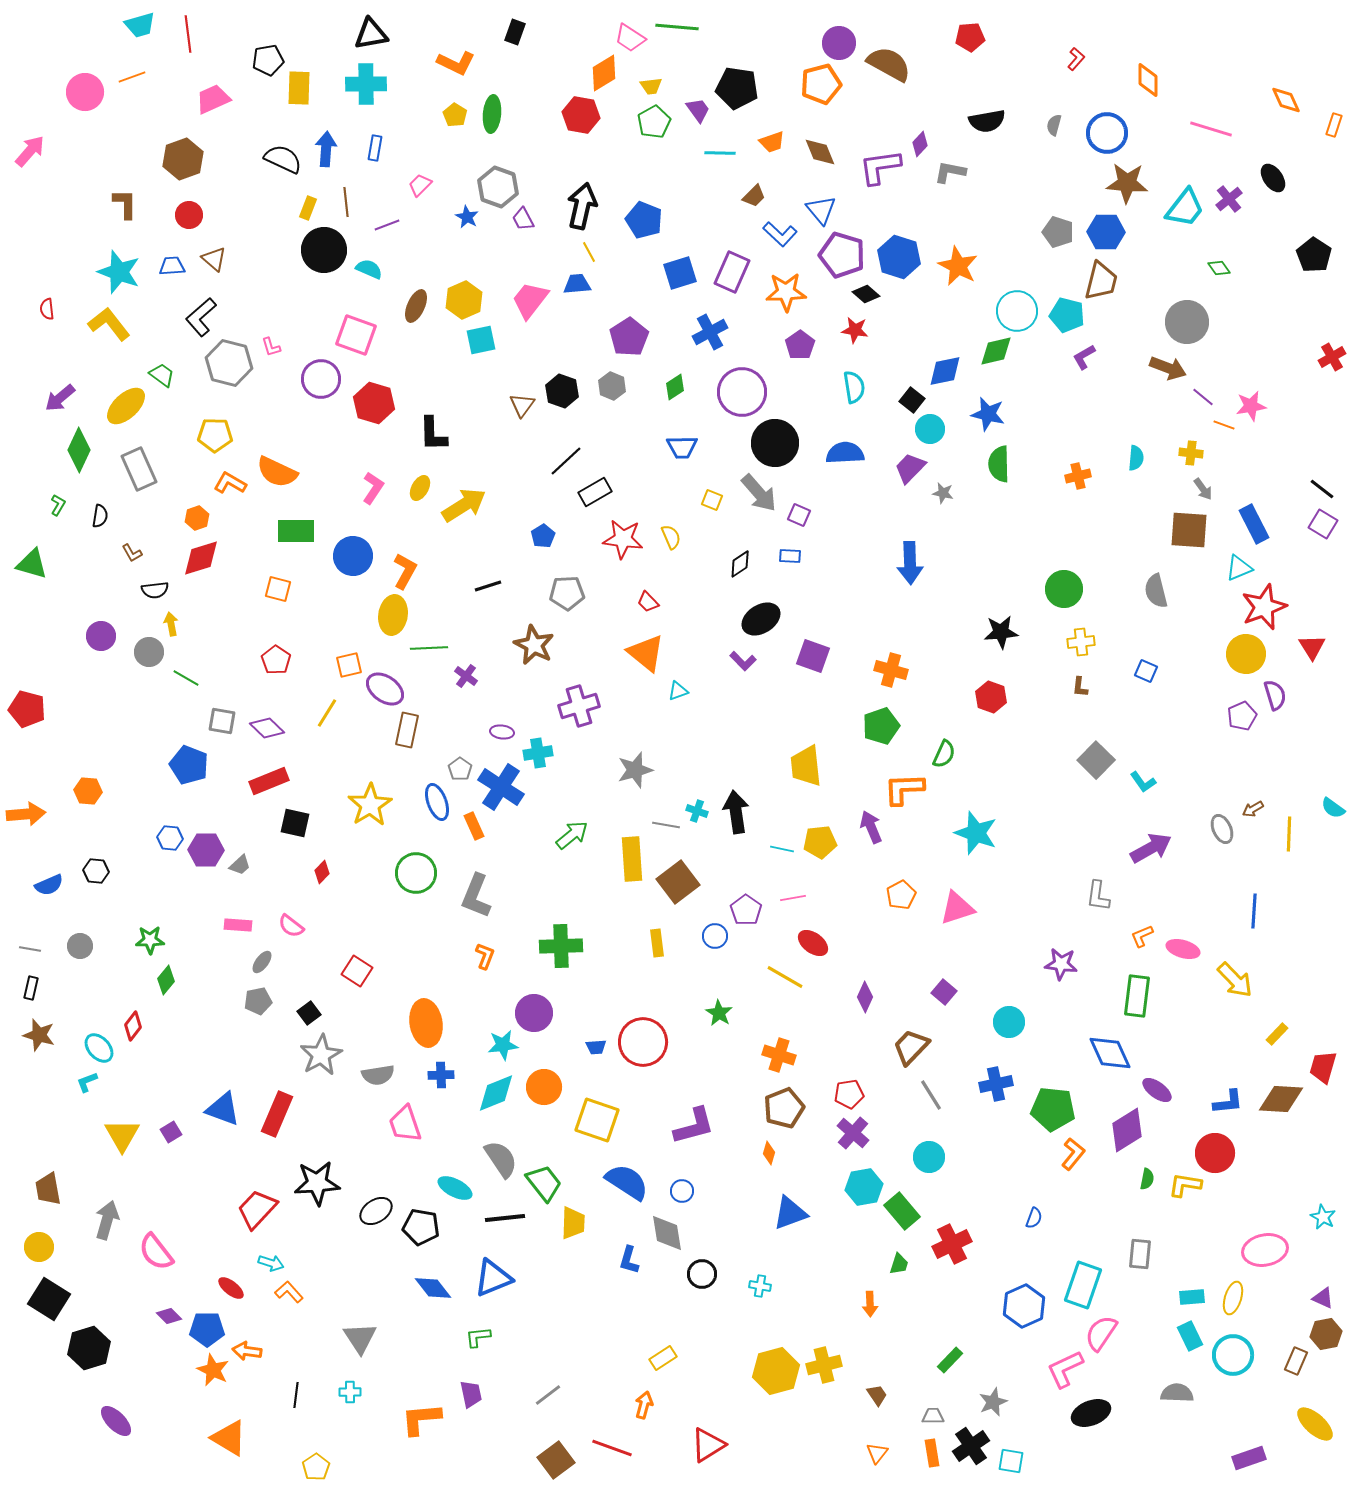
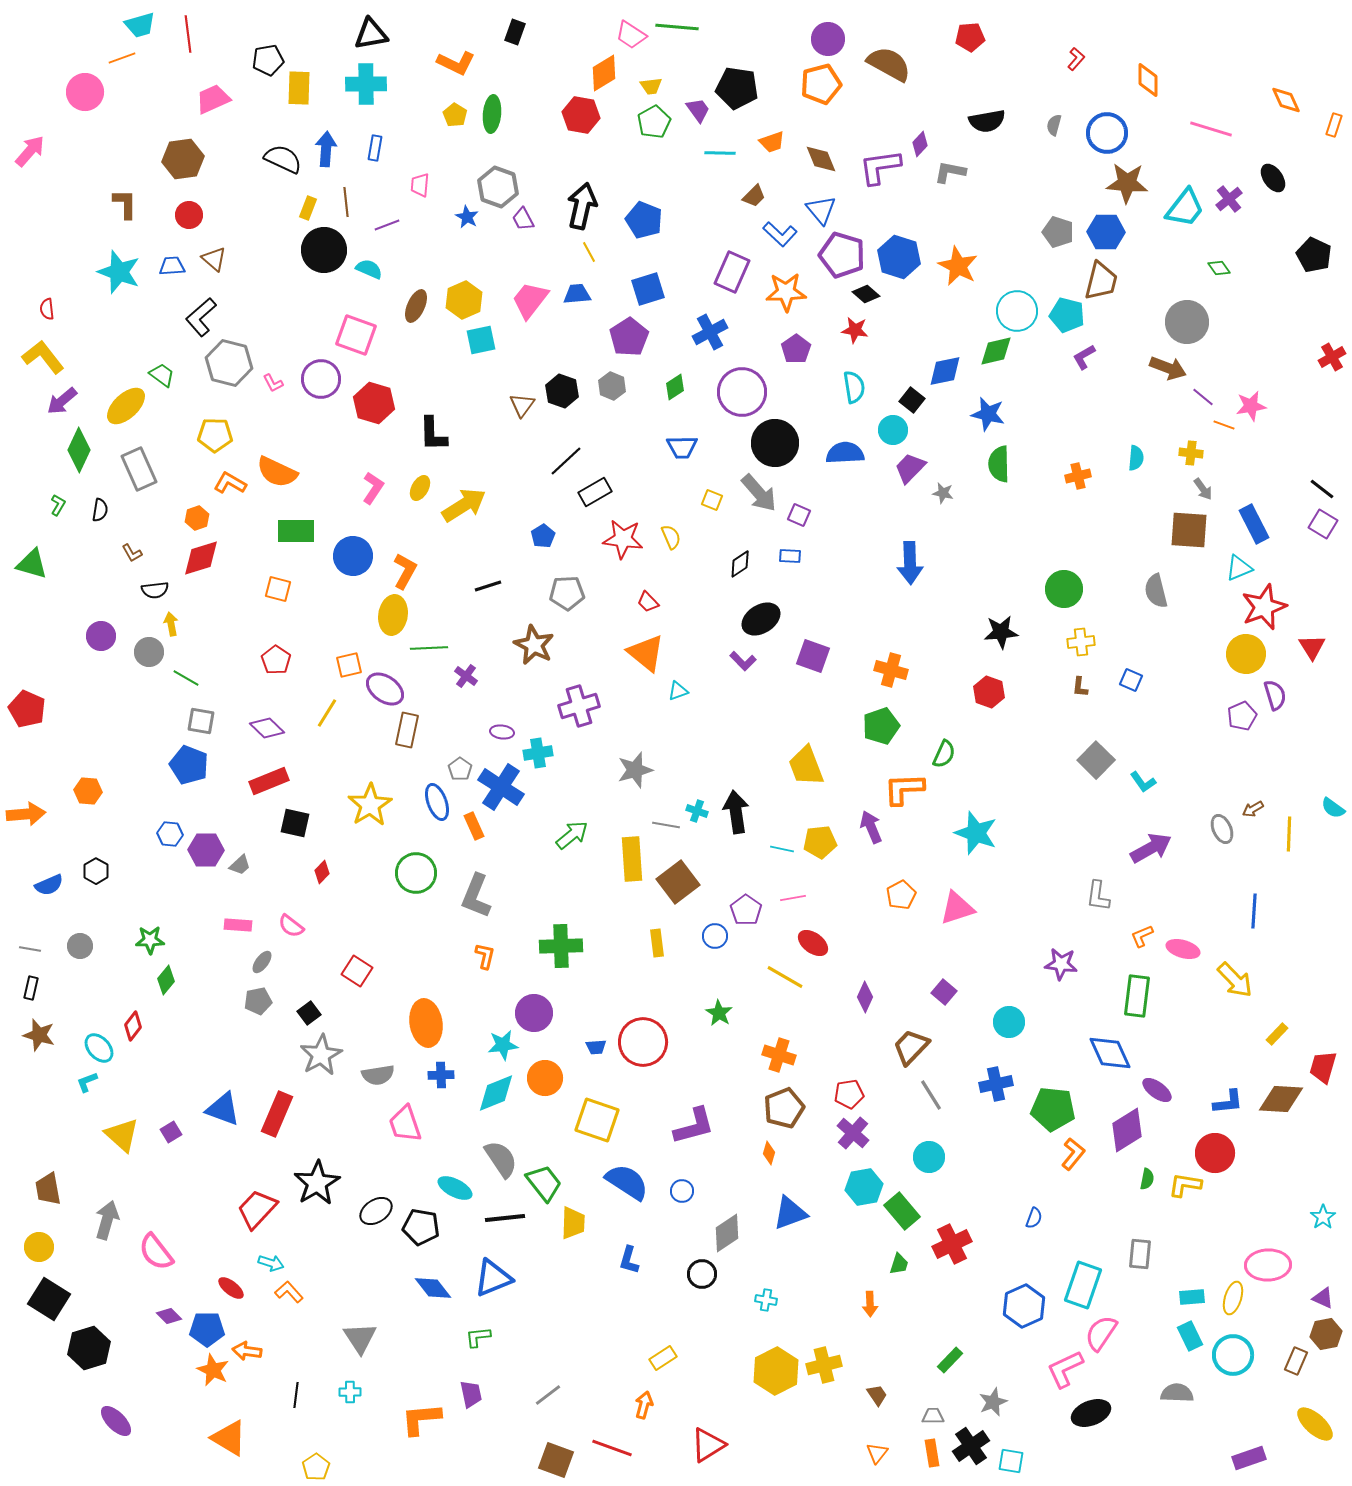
pink trapezoid at (630, 38): moved 1 px right, 3 px up
purple circle at (839, 43): moved 11 px left, 4 px up
orange line at (132, 77): moved 10 px left, 19 px up
brown diamond at (820, 152): moved 1 px right, 7 px down
brown hexagon at (183, 159): rotated 12 degrees clockwise
pink trapezoid at (420, 185): rotated 40 degrees counterclockwise
black pentagon at (1314, 255): rotated 8 degrees counterclockwise
blue square at (680, 273): moved 32 px left, 16 px down
blue trapezoid at (577, 284): moved 10 px down
yellow L-shape at (109, 324): moved 66 px left, 33 px down
purple pentagon at (800, 345): moved 4 px left, 4 px down
pink L-shape at (271, 347): moved 2 px right, 36 px down; rotated 10 degrees counterclockwise
purple arrow at (60, 398): moved 2 px right, 3 px down
cyan circle at (930, 429): moved 37 px left, 1 px down
black semicircle at (100, 516): moved 6 px up
blue square at (1146, 671): moved 15 px left, 9 px down
red hexagon at (991, 697): moved 2 px left, 5 px up
red pentagon at (27, 709): rotated 9 degrees clockwise
gray square at (222, 721): moved 21 px left
yellow trapezoid at (806, 766): rotated 15 degrees counterclockwise
blue hexagon at (170, 838): moved 4 px up
black hexagon at (96, 871): rotated 25 degrees clockwise
orange L-shape at (485, 956): rotated 8 degrees counterclockwise
orange circle at (544, 1087): moved 1 px right, 9 px up
yellow triangle at (122, 1135): rotated 18 degrees counterclockwise
black star at (317, 1183): rotated 27 degrees counterclockwise
cyan star at (1323, 1217): rotated 10 degrees clockwise
gray diamond at (667, 1233): moved 60 px right; rotated 66 degrees clockwise
pink ellipse at (1265, 1250): moved 3 px right, 15 px down; rotated 9 degrees clockwise
cyan cross at (760, 1286): moved 6 px right, 14 px down
yellow hexagon at (776, 1371): rotated 12 degrees counterclockwise
brown square at (556, 1460): rotated 33 degrees counterclockwise
